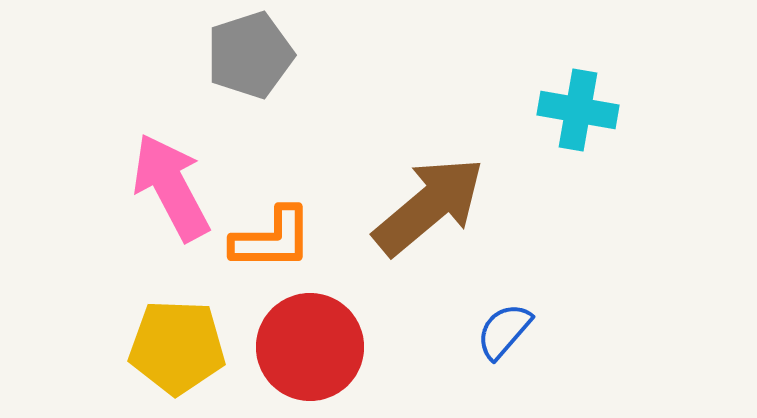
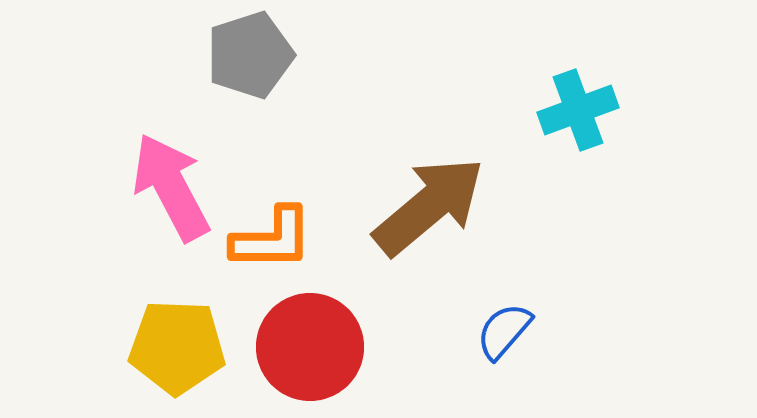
cyan cross: rotated 30 degrees counterclockwise
